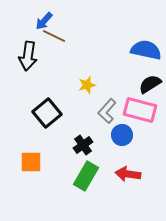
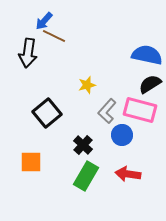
blue semicircle: moved 1 px right, 5 px down
black arrow: moved 3 px up
black cross: rotated 12 degrees counterclockwise
